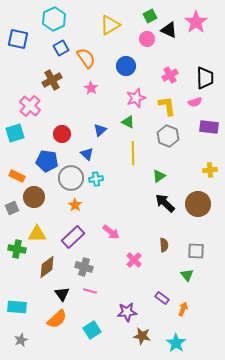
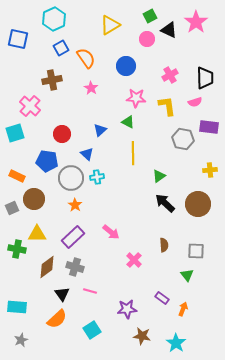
brown cross at (52, 80): rotated 18 degrees clockwise
pink star at (136, 98): rotated 24 degrees clockwise
gray hexagon at (168, 136): moved 15 px right, 3 px down; rotated 10 degrees counterclockwise
cyan cross at (96, 179): moved 1 px right, 2 px up
brown circle at (34, 197): moved 2 px down
gray cross at (84, 267): moved 9 px left
purple star at (127, 312): moved 3 px up
